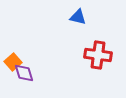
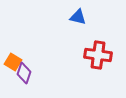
orange square: rotated 18 degrees counterclockwise
purple diamond: rotated 35 degrees clockwise
